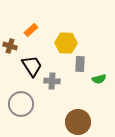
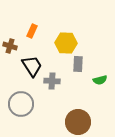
orange rectangle: moved 1 px right, 1 px down; rotated 24 degrees counterclockwise
gray rectangle: moved 2 px left
green semicircle: moved 1 px right, 1 px down
